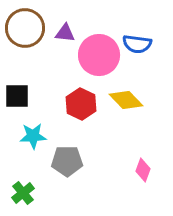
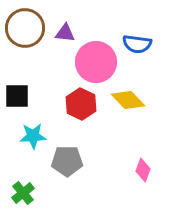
pink circle: moved 3 px left, 7 px down
yellow diamond: moved 2 px right
